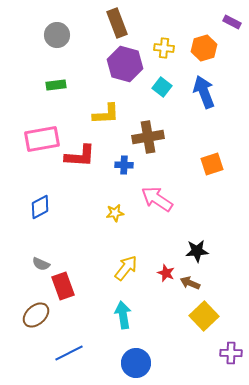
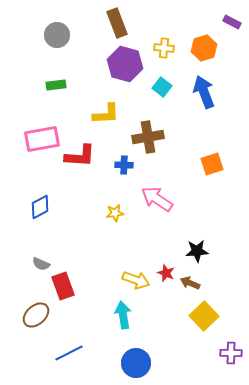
yellow arrow: moved 10 px right, 12 px down; rotated 72 degrees clockwise
